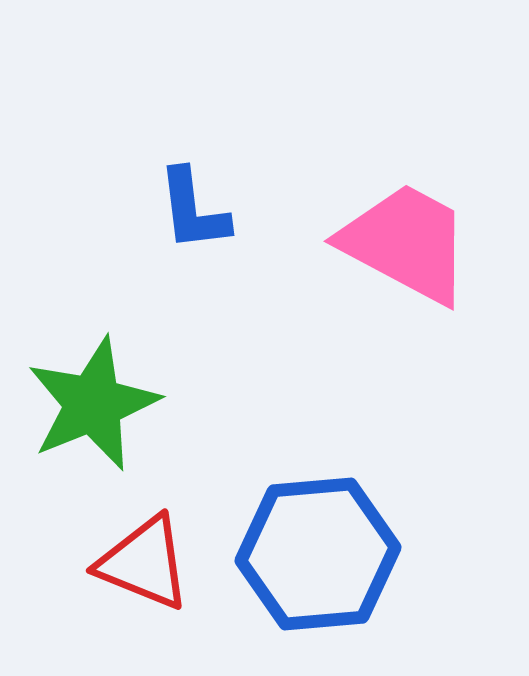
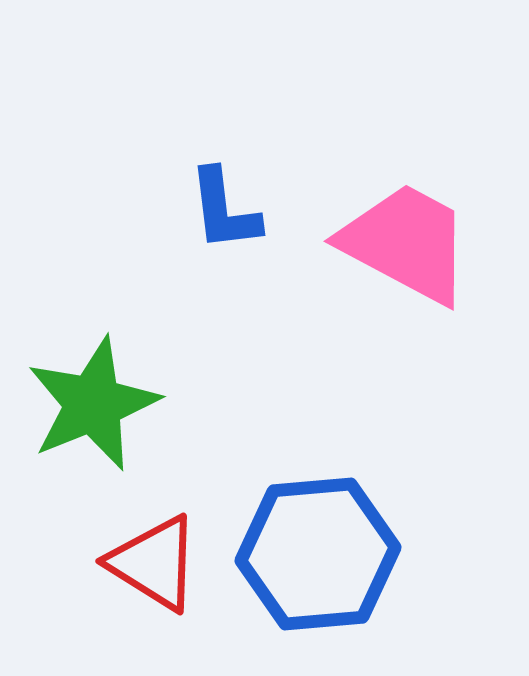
blue L-shape: moved 31 px right
red triangle: moved 10 px right; rotated 10 degrees clockwise
